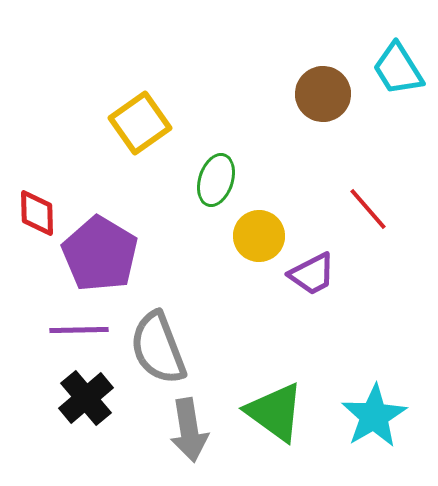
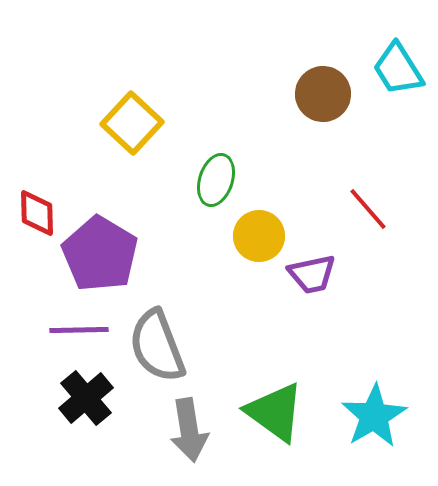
yellow square: moved 8 px left; rotated 12 degrees counterclockwise
purple trapezoid: rotated 15 degrees clockwise
gray semicircle: moved 1 px left, 2 px up
